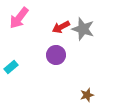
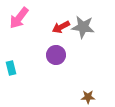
gray star: moved 2 px up; rotated 10 degrees counterclockwise
cyan rectangle: moved 1 px down; rotated 64 degrees counterclockwise
brown star: moved 1 px right, 2 px down; rotated 16 degrees clockwise
